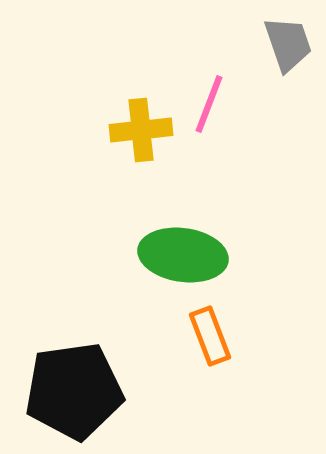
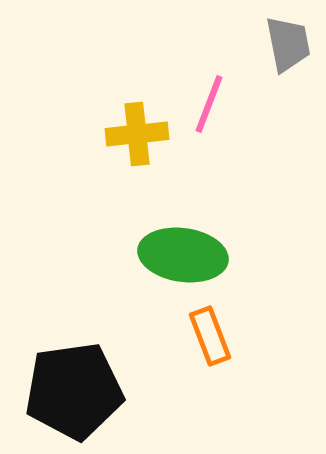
gray trapezoid: rotated 8 degrees clockwise
yellow cross: moved 4 px left, 4 px down
